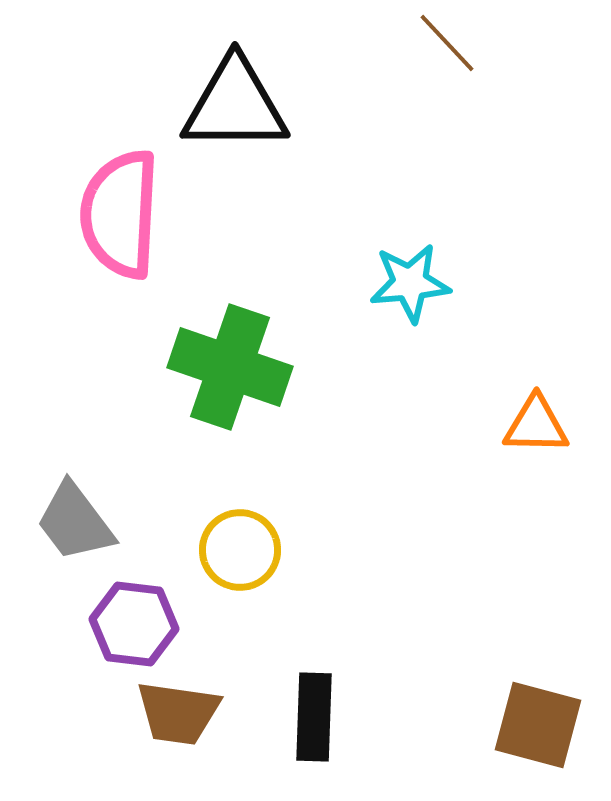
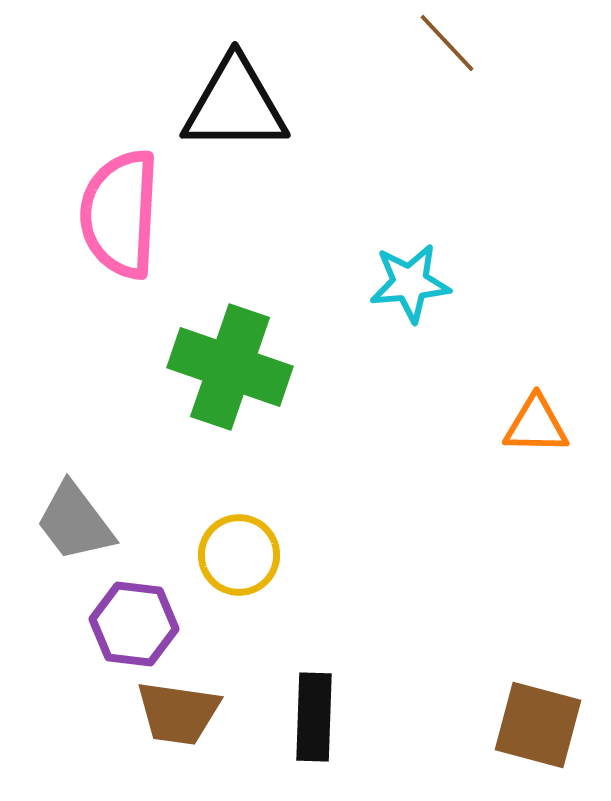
yellow circle: moved 1 px left, 5 px down
